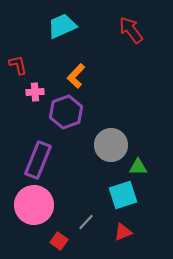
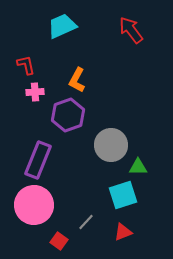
red L-shape: moved 8 px right
orange L-shape: moved 1 px right, 4 px down; rotated 15 degrees counterclockwise
purple hexagon: moved 2 px right, 3 px down
